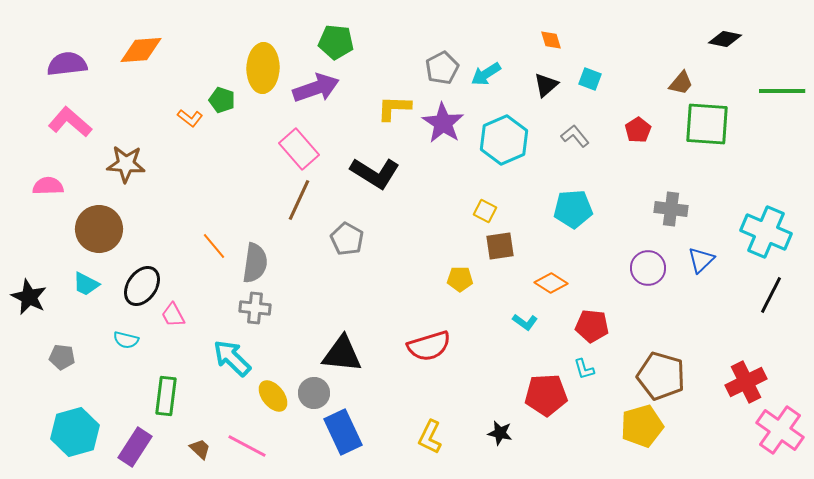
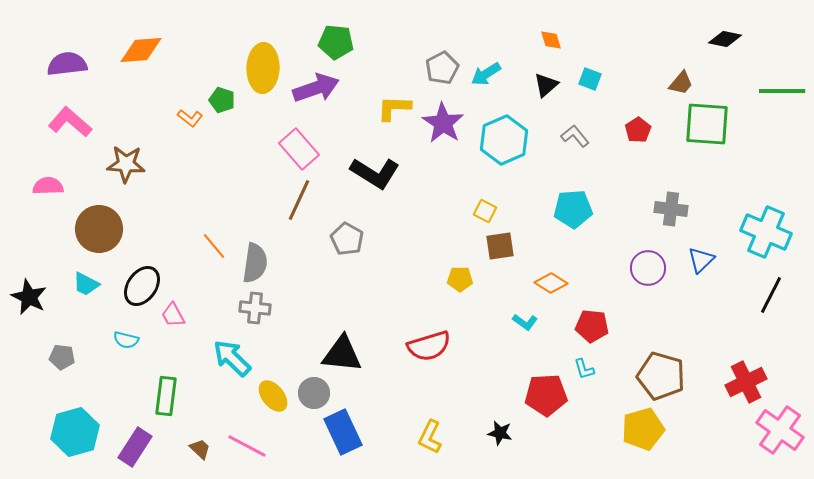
yellow pentagon at (642, 426): moved 1 px right, 3 px down
